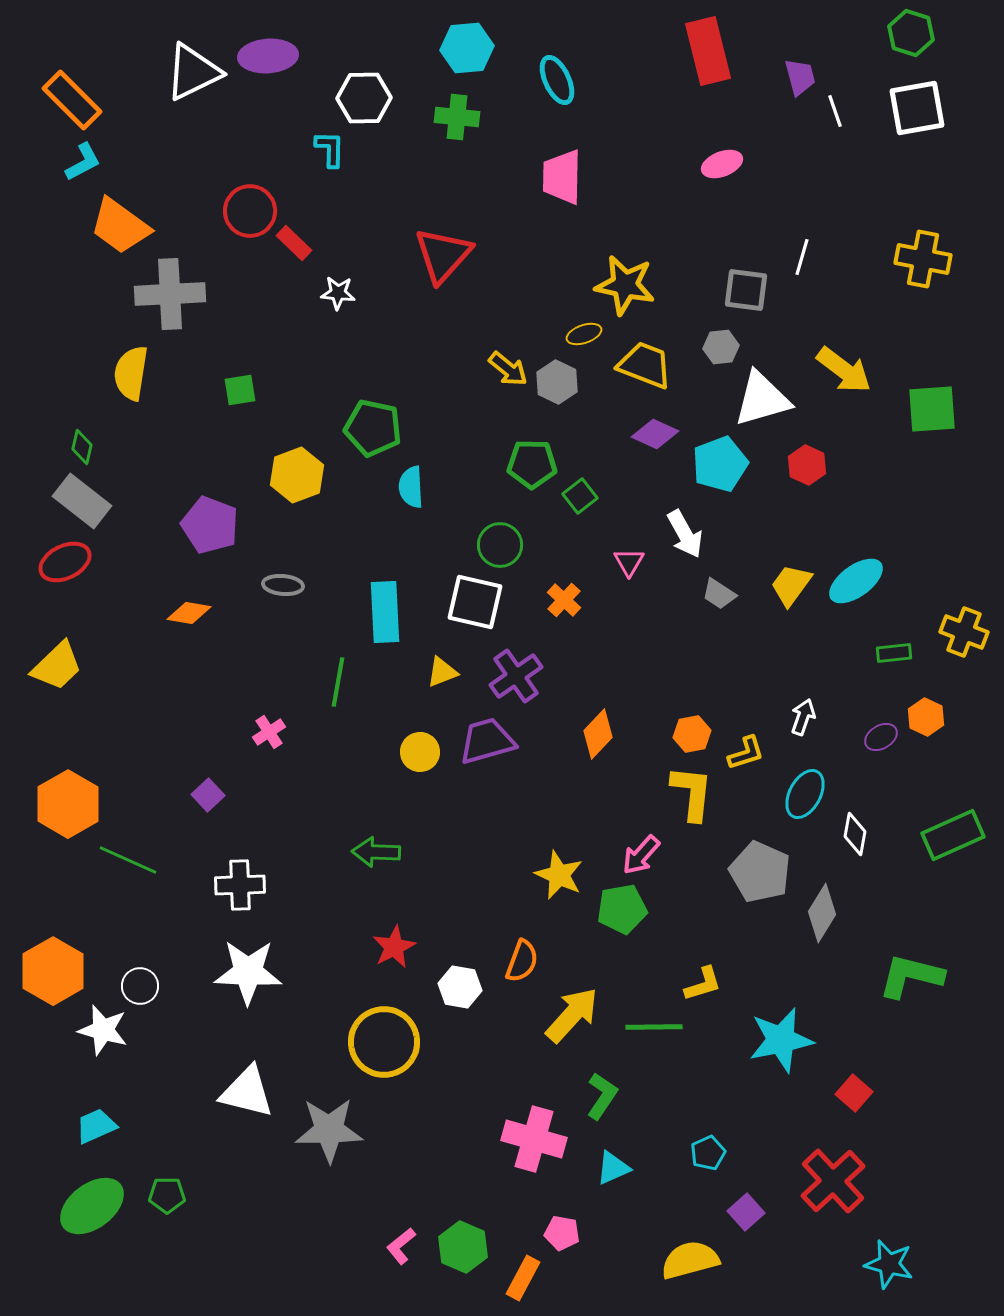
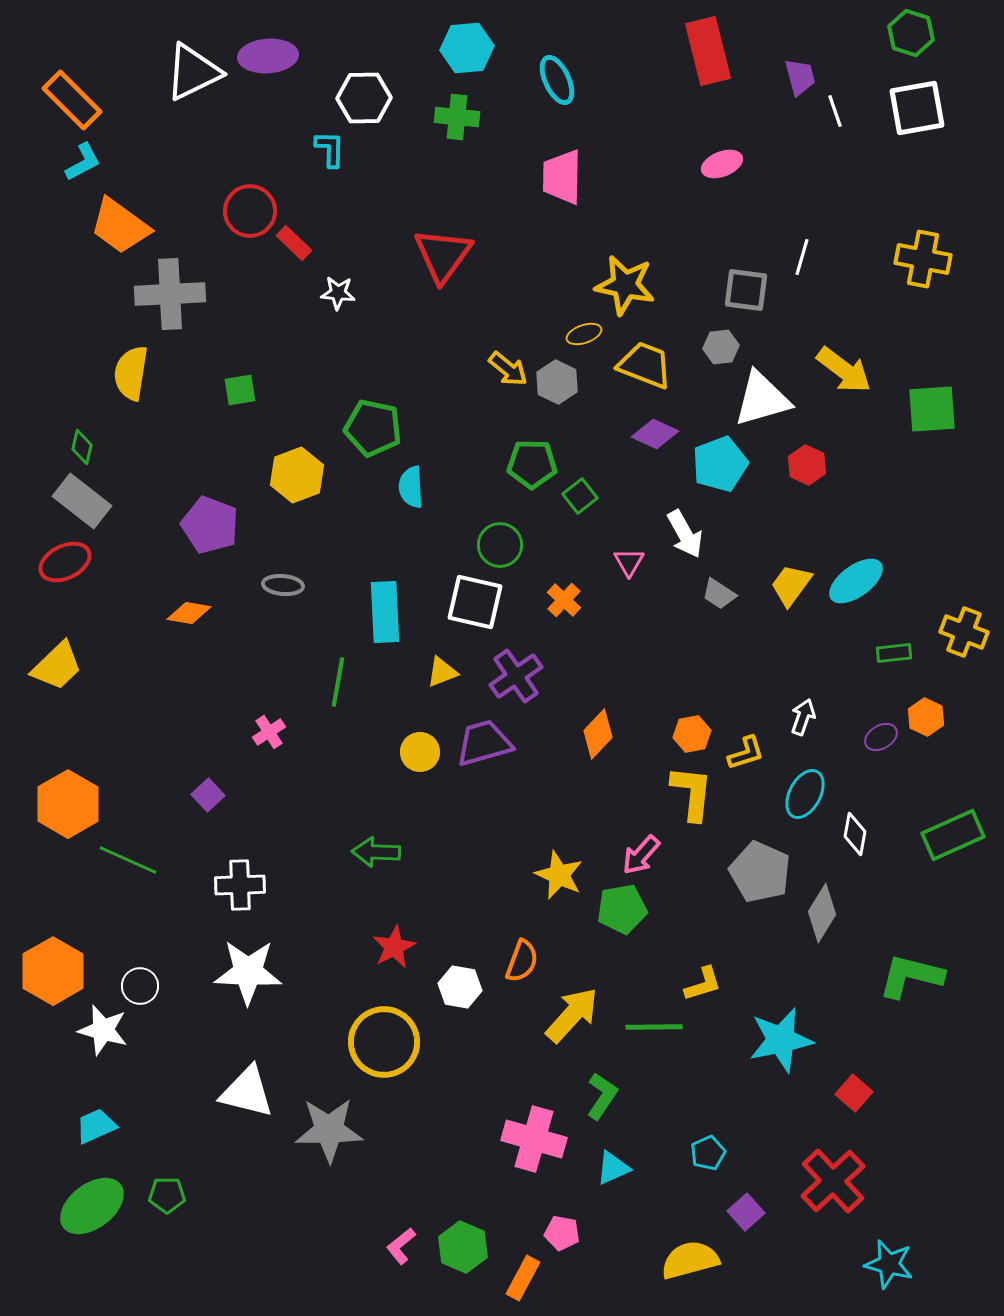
red triangle at (443, 255): rotated 6 degrees counterclockwise
purple trapezoid at (487, 741): moved 3 px left, 2 px down
